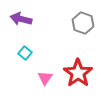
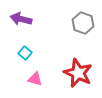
red star: rotated 12 degrees counterclockwise
pink triangle: moved 10 px left, 1 px down; rotated 49 degrees counterclockwise
